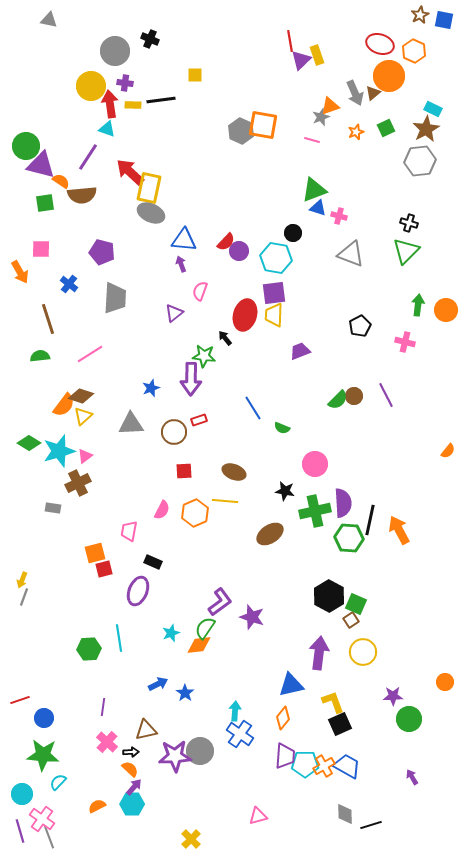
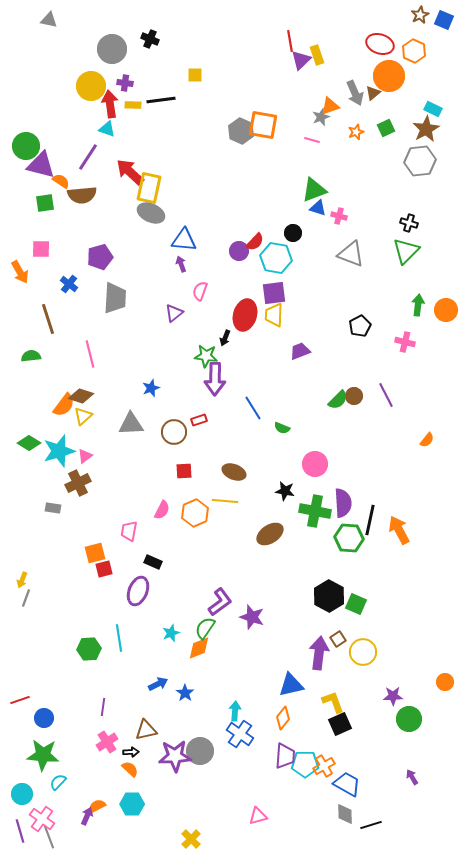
blue square at (444, 20): rotated 12 degrees clockwise
gray circle at (115, 51): moved 3 px left, 2 px up
red semicircle at (226, 242): moved 29 px right
purple pentagon at (102, 252): moved 2 px left, 5 px down; rotated 30 degrees counterclockwise
black arrow at (225, 338): rotated 119 degrees counterclockwise
pink line at (90, 354): rotated 72 degrees counterclockwise
green semicircle at (40, 356): moved 9 px left
green star at (204, 356): moved 2 px right
purple arrow at (191, 379): moved 24 px right
orange semicircle at (448, 451): moved 21 px left, 11 px up
green cross at (315, 511): rotated 24 degrees clockwise
gray line at (24, 597): moved 2 px right, 1 px down
brown square at (351, 620): moved 13 px left, 19 px down
orange diamond at (199, 645): moved 3 px down; rotated 15 degrees counterclockwise
pink cross at (107, 742): rotated 15 degrees clockwise
blue trapezoid at (347, 766): moved 18 px down
purple arrow at (134, 787): moved 47 px left, 29 px down; rotated 18 degrees counterclockwise
